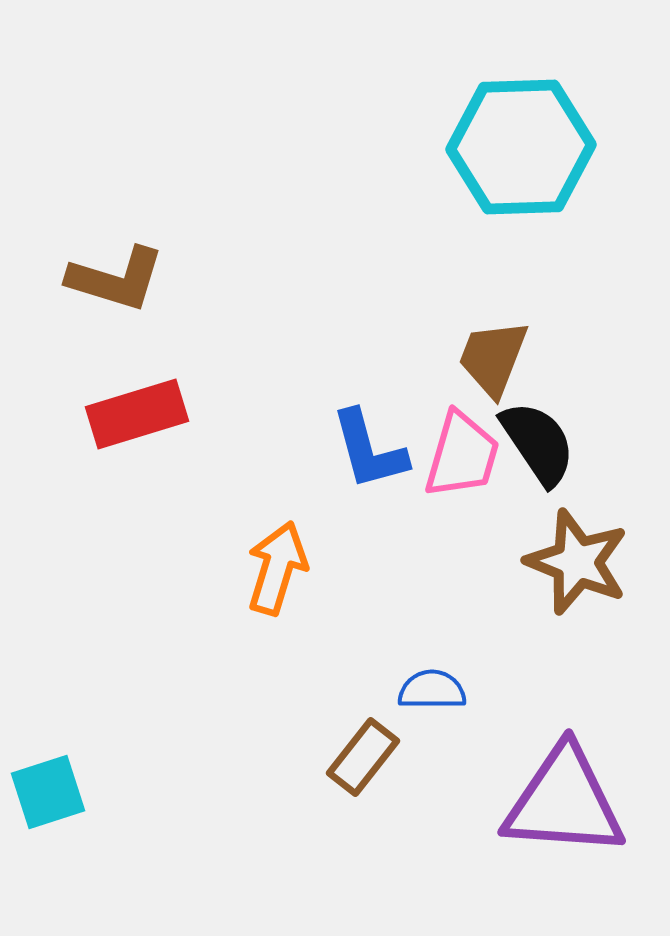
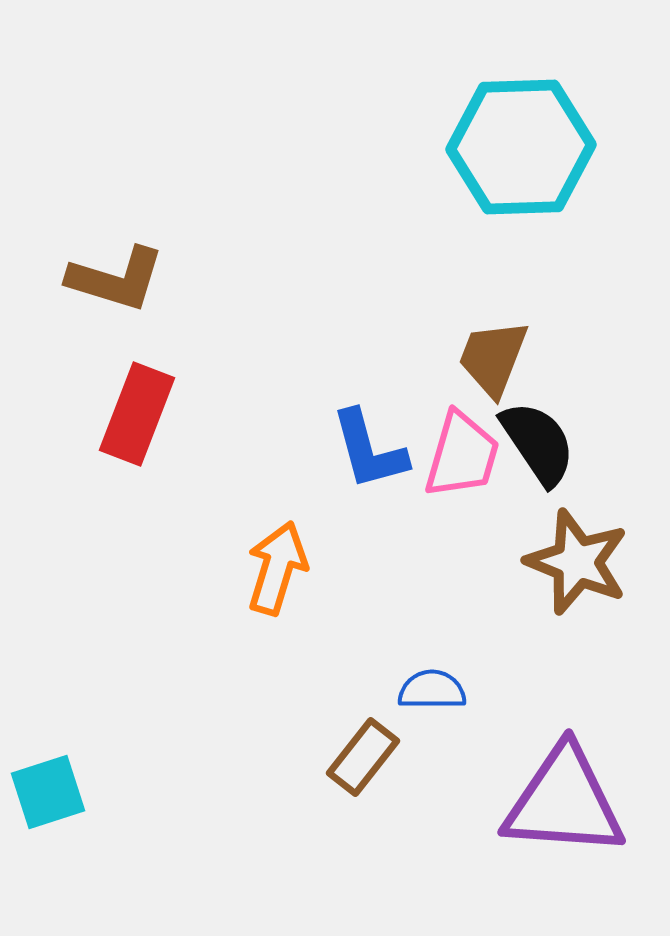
red rectangle: rotated 52 degrees counterclockwise
